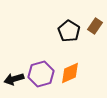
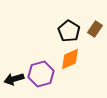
brown rectangle: moved 3 px down
orange diamond: moved 14 px up
